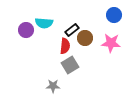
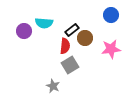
blue circle: moved 3 px left
purple circle: moved 2 px left, 1 px down
pink star: moved 6 px down; rotated 12 degrees counterclockwise
gray star: rotated 24 degrees clockwise
